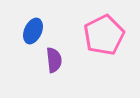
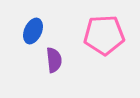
pink pentagon: rotated 24 degrees clockwise
